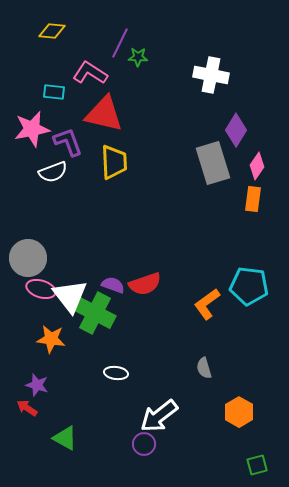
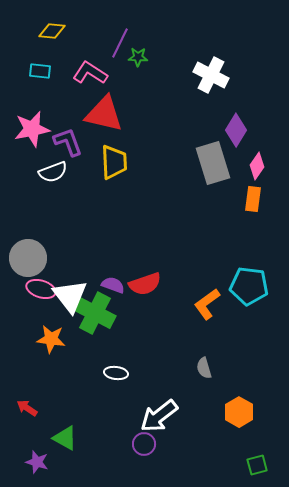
white cross: rotated 16 degrees clockwise
cyan rectangle: moved 14 px left, 21 px up
purple star: moved 77 px down
